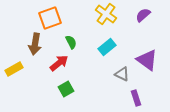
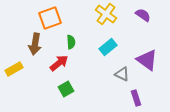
purple semicircle: rotated 77 degrees clockwise
green semicircle: rotated 24 degrees clockwise
cyan rectangle: moved 1 px right
